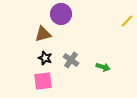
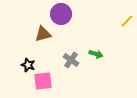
black star: moved 17 px left, 7 px down
green arrow: moved 7 px left, 13 px up
